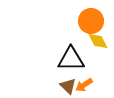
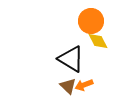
black triangle: rotated 32 degrees clockwise
orange arrow: rotated 12 degrees clockwise
